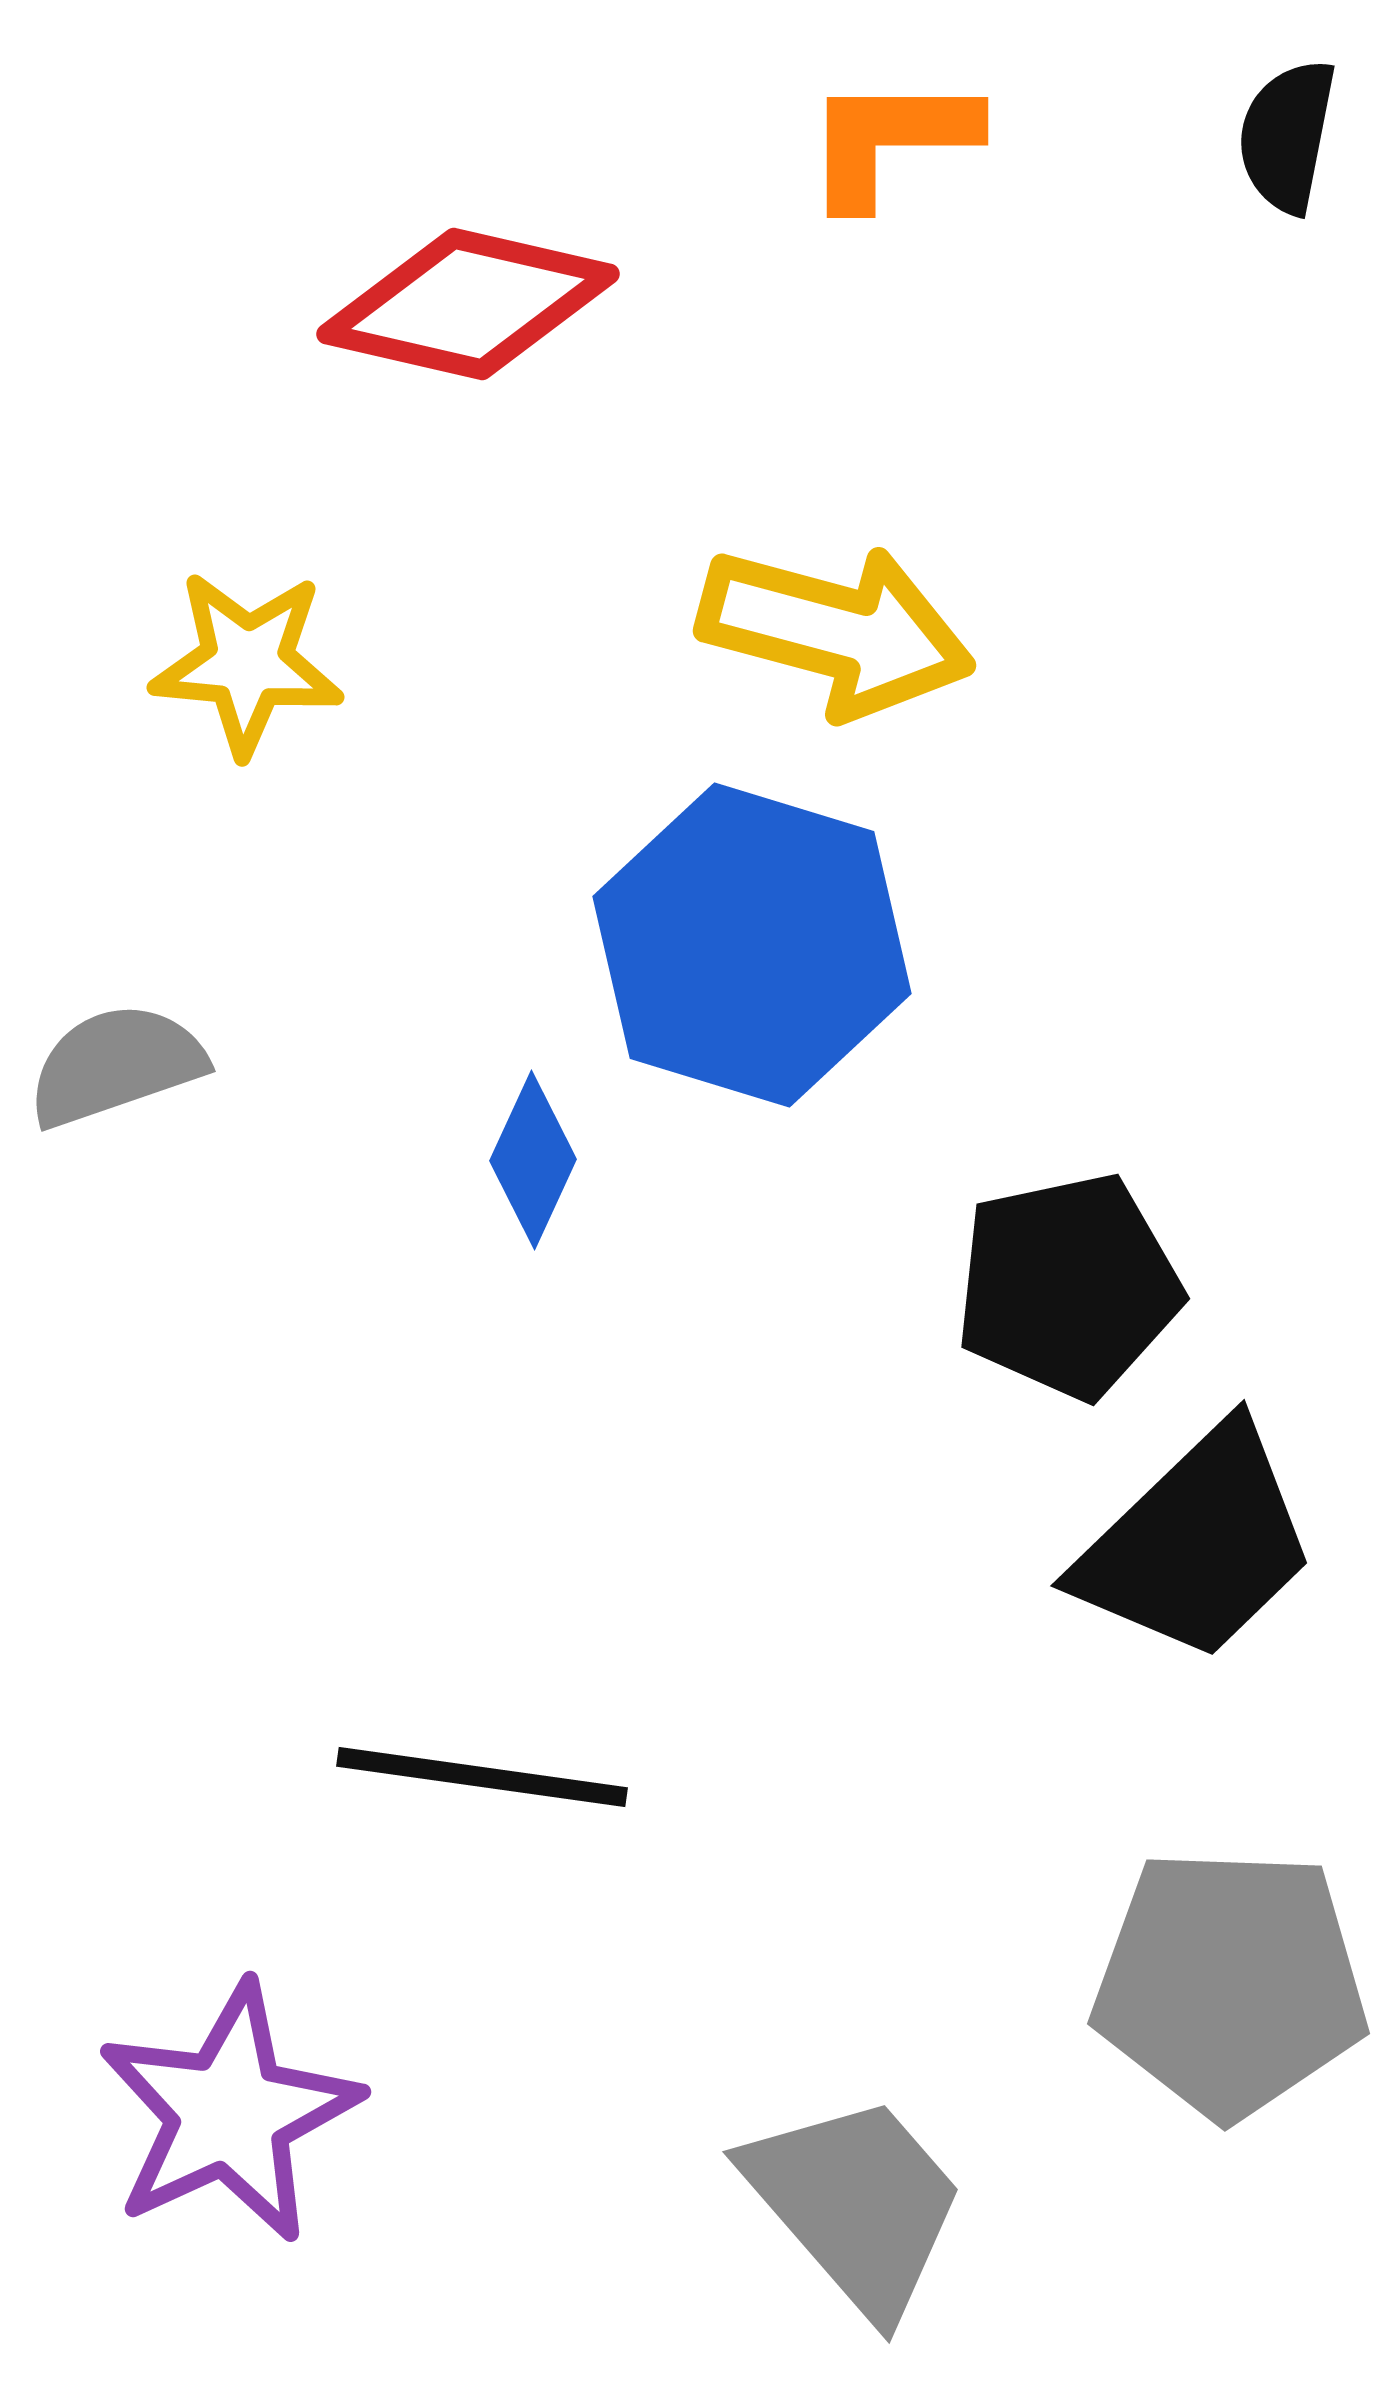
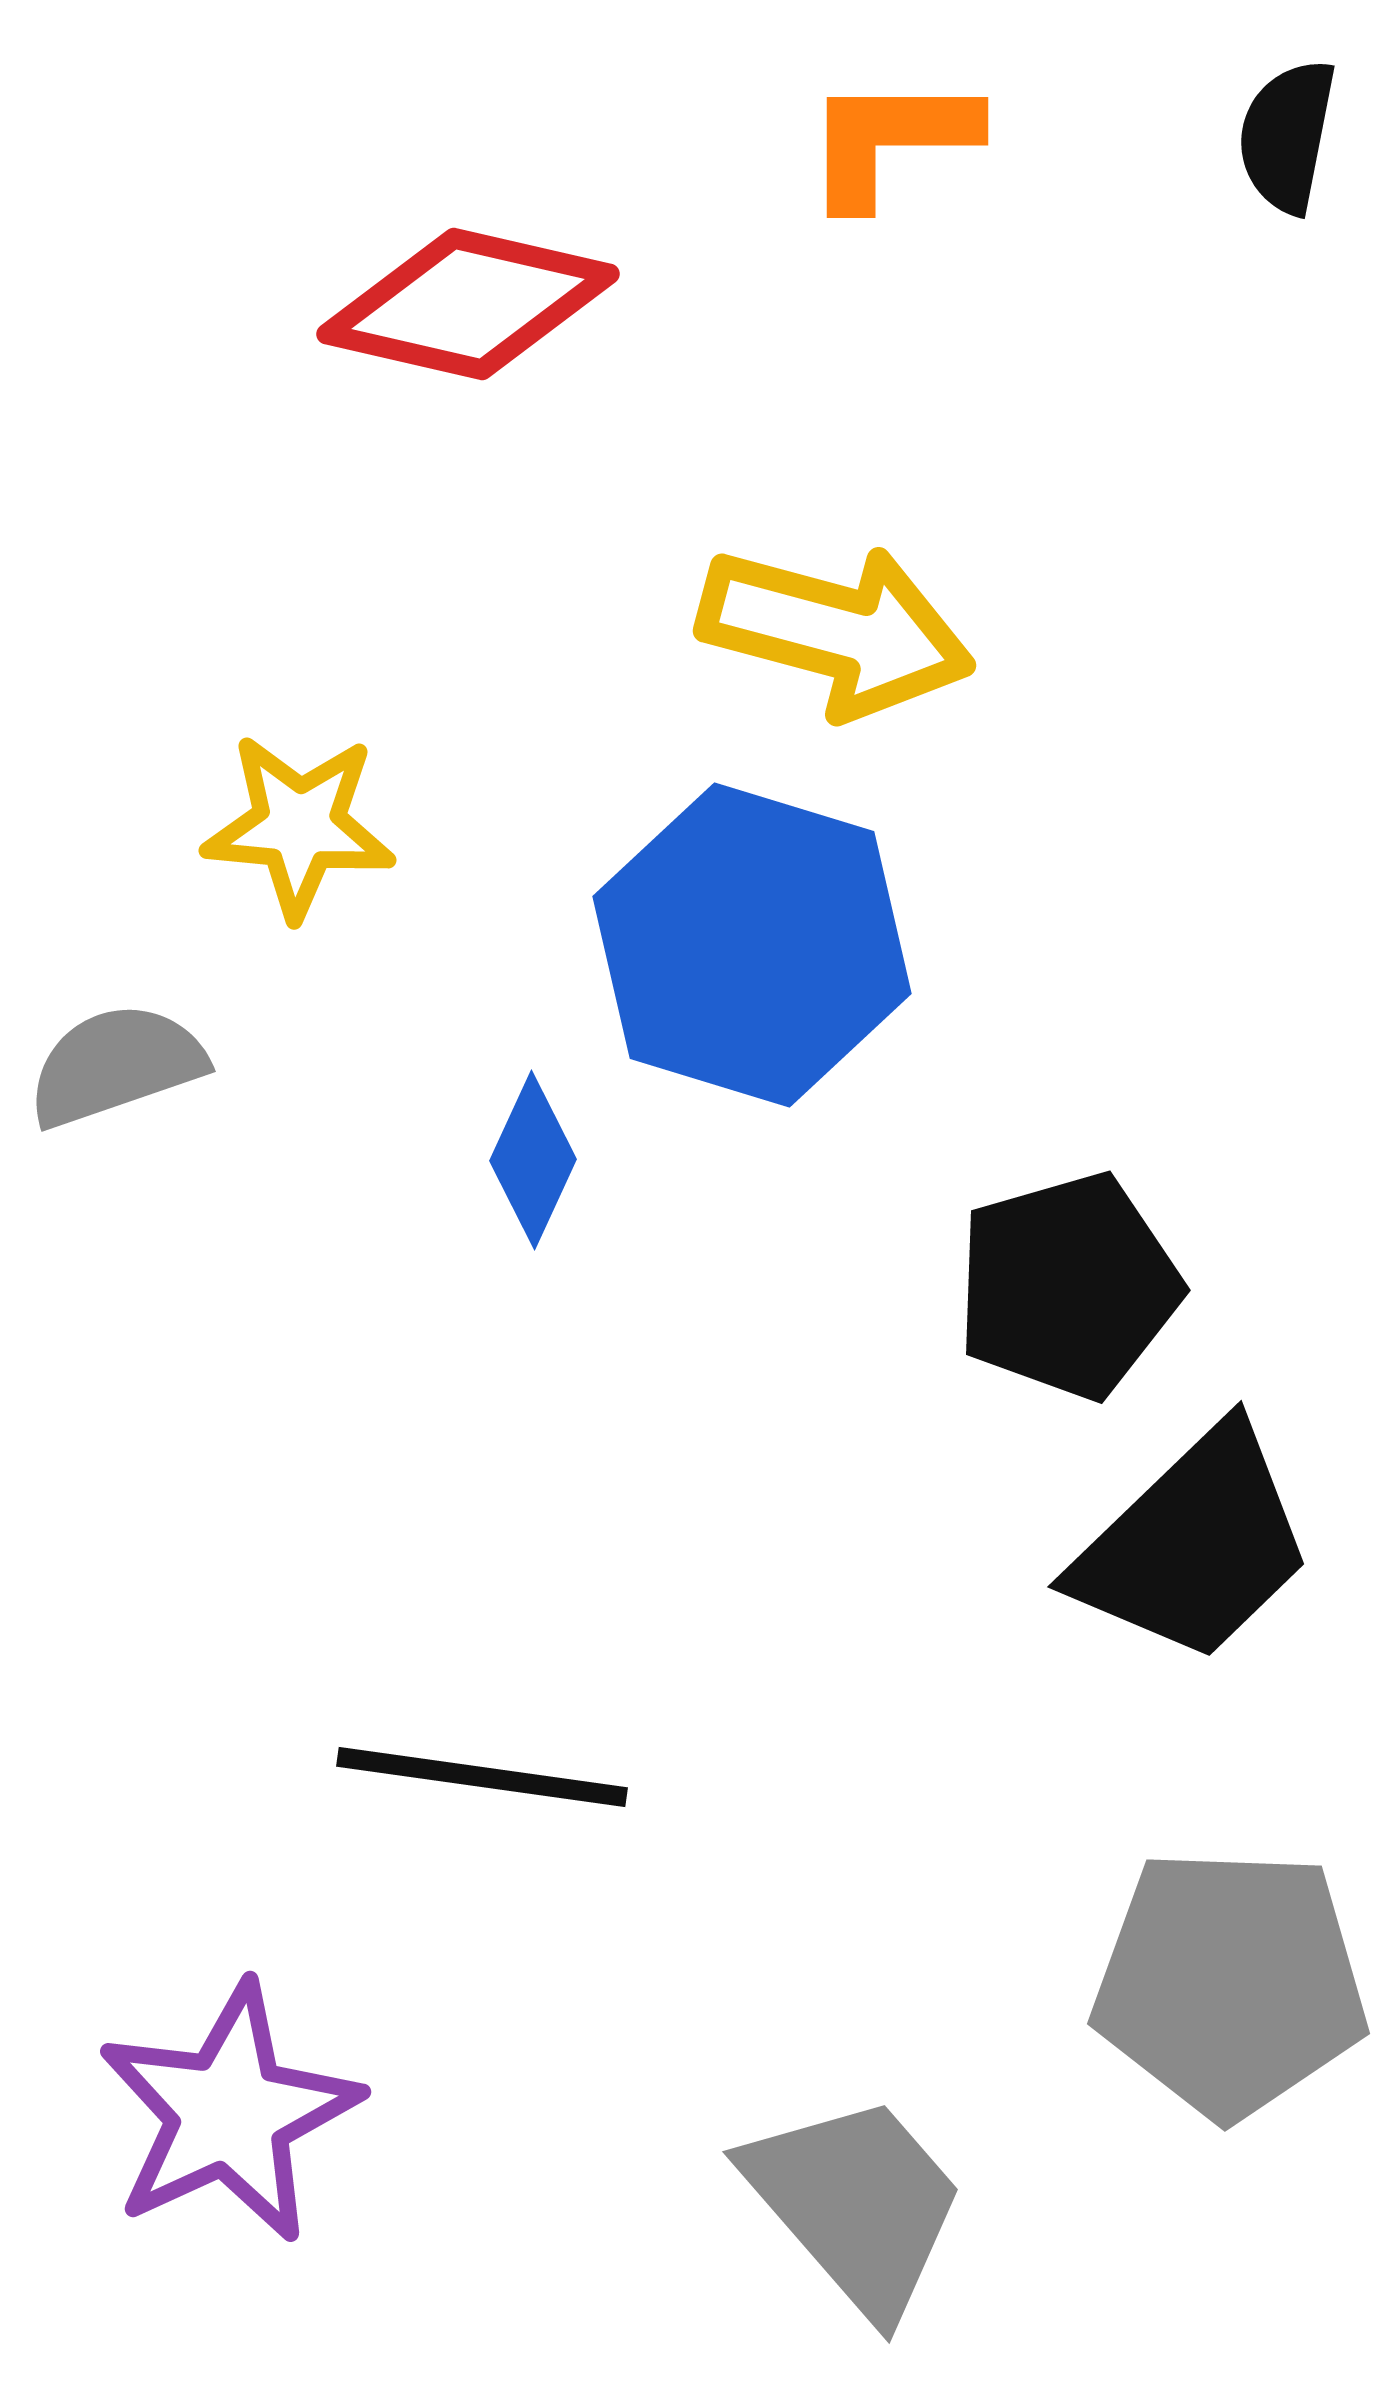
yellow star: moved 52 px right, 163 px down
black pentagon: rotated 4 degrees counterclockwise
black trapezoid: moved 3 px left, 1 px down
